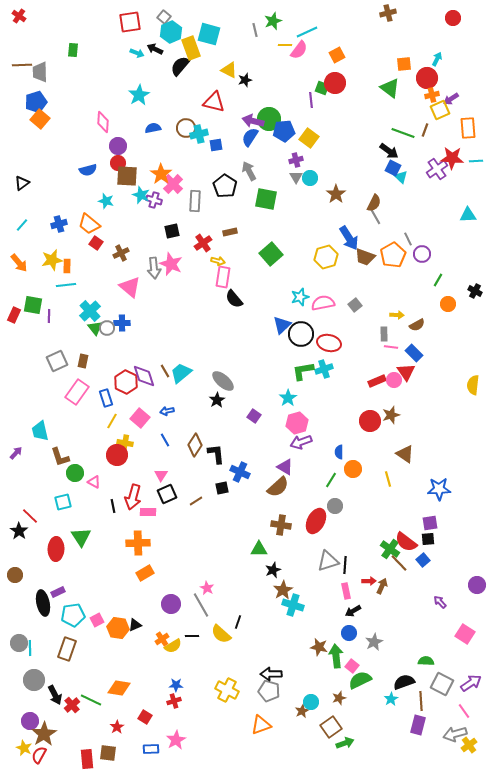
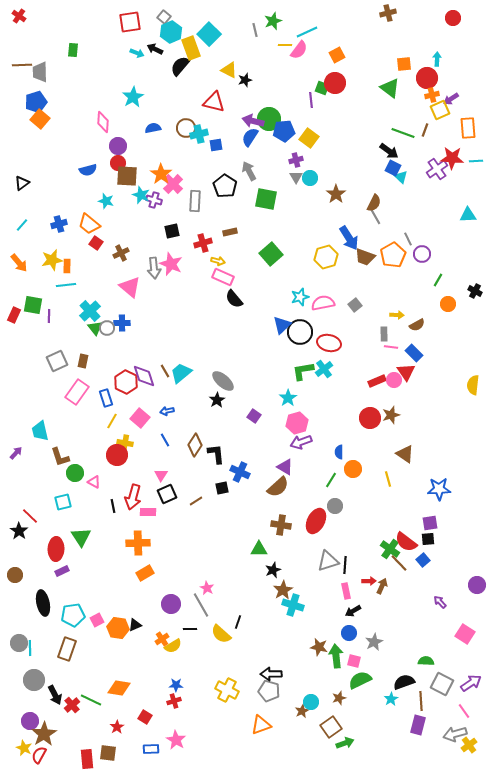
cyan square at (209, 34): rotated 30 degrees clockwise
cyan arrow at (437, 59): rotated 24 degrees counterclockwise
cyan star at (139, 95): moved 6 px left, 2 px down
red cross at (203, 243): rotated 18 degrees clockwise
pink rectangle at (223, 277): rotated 75 degrees counterclockwise
black circle at (301, 334): moved 1 px left, 2 px up
cyan cross at (324, 369): rotated 18 degrees counterclockwise
red circle at (370, 421): moved 3 px up
purple rectangle at (58, 592): moved 4 px right, 21 px up
black line at (192, 636): moved 2 px left, 7 px up
pink square at (352, 666): moved 2 px right, 5 px up; rotated 24 degrees counterclockwise
pink star at (176, 740): rotated 12 degrees counterclockwise
